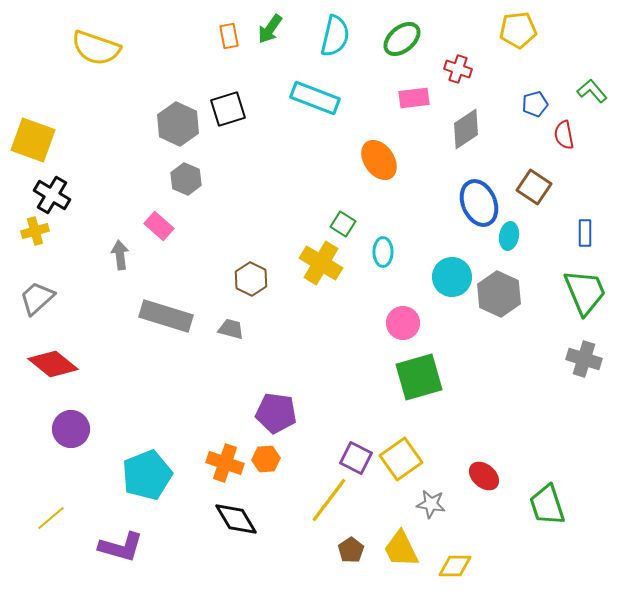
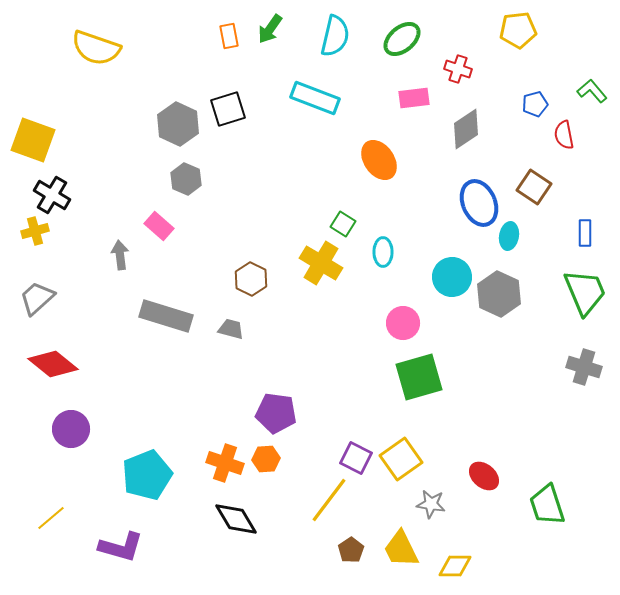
gray cross at (584, 359): moved 8 px down
